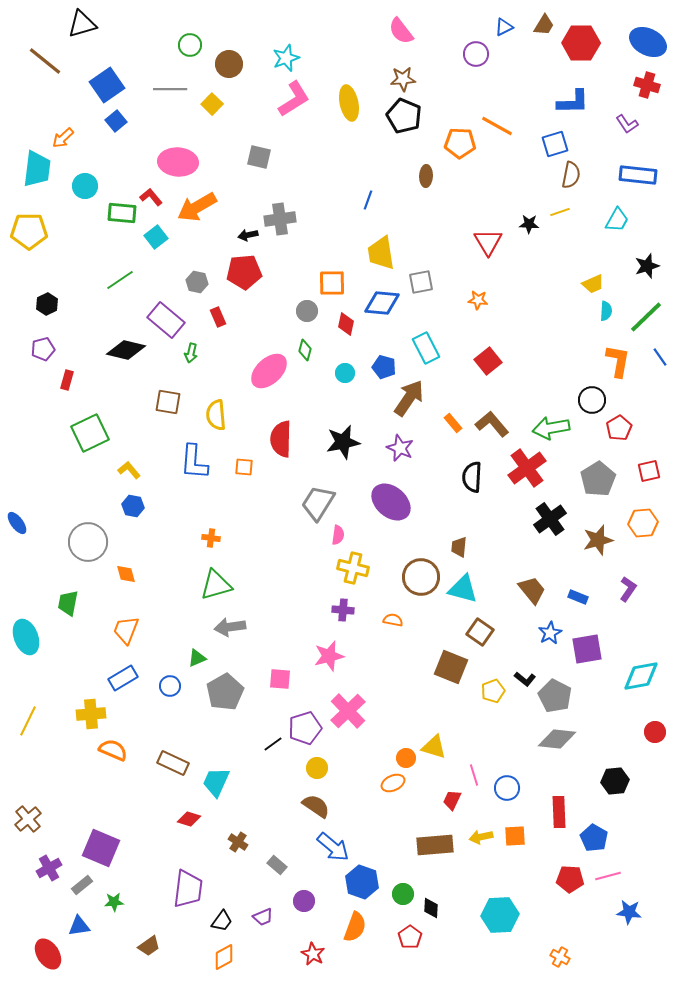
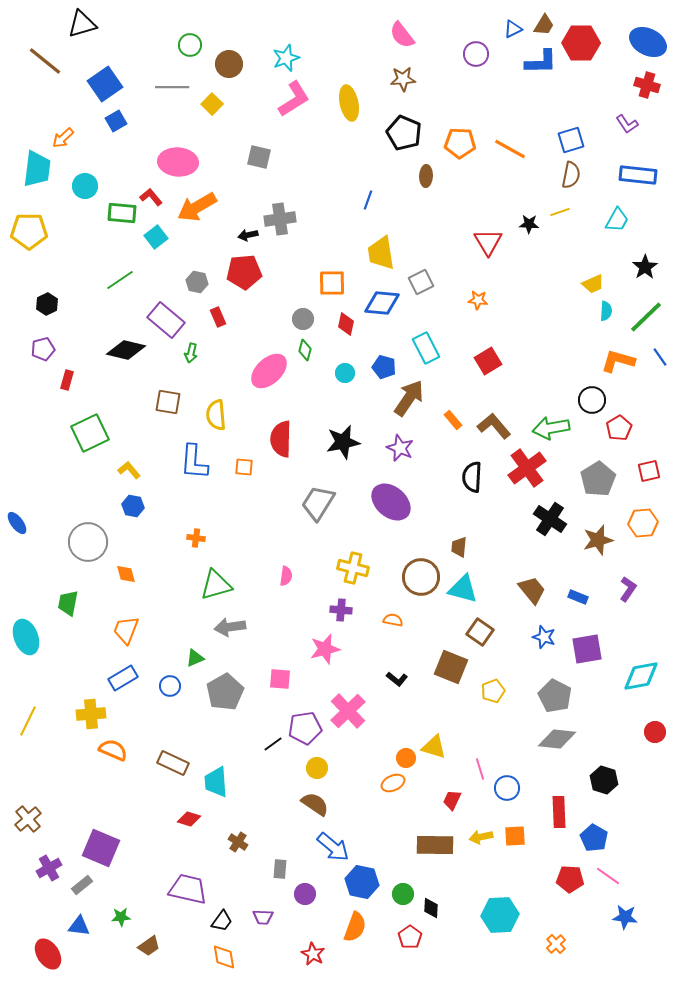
blue triangle at (504, 27): moved 9 px right, 2 px down
pink semicircle at (401, 31): moved 1 px right, 4 px down
blue square at (107, 85): moved 2 px left, 1 px up
gray line at (170, 89): moved 2 px right, 2 px up
blue L-shape at (573, 102): moved 32 px left, 40 px up
black pentagon at (404, 116): moved 17 px down
blue square at (116, 121): rotated 10 degrees clockwise
orange line at (497, 126): moved 13 px right, 23 px down
blue square at (555, 144): moved 16 px right, 4 px up
black star at (647, 266): moved 2 px left, 1 px down; rotated 15 degrees counterclockwise
gray square at (421, 282): rotated 15 degrees counterclockwise
gray circle at (307, 311): moved 4 px left, 8 px down
red square at (488, 361): rotated 8 degrees clockwise
orange L-shape at (618, 361): rotated 84 degrees counterclockwise
orange rectangle at (453, 423): moved 3 px up
brown L-shape at (492, 424): moved 2 px right, 2 px down
black cross at (550, 519): rotated 20 degrees counterclockwise
pink semicircle at (338, 535): moved 52 px left, 41 px down
orange cross at (211, 538): moved 15 px left
purple cross at (343, 610): moved 2 px left
blue star at (550, 633): moved 6 px left, 4 px down; rotated 25 degrees counterclockwise
pink star at (329, 656): moved 4 px left, 7 px up
green triangle at (197, 658): moved 2 px left
black L-shape at (525, 679): moved 128 px left
purple pentagon at (305, 728): rotated 8 degrees clockwise
pink line at (474, 775): moved 6 px right, 6 px up
black hexagon at (615, 781): moved 11 px left, 1 px up; rotated 24 degrees clockwise
cyan trapezoid at (216, 782): rotated 28 degrees counterclockwise
brown semicircle at (316, 806): moved 1 px left, 2 px up
brown rectangle at (435, 845): rotated 6 degrees clockwise
gray rectangle at (277, 865): moved 3 px right, 4 px down; rotated 54 degrees clockwise
pink line at (608, 876): rotated 50 degrees clockwise
blue hexagon at (362, 882): rotated 8 degrees counterclockwise
purple trapezoid at (188, 889): rotated 84 degrees counterclockwise
purple circle at (304, 901): moved 1 px right, 7 px up
green star at (114, 902): moved 7 px right, 15 px down
blue star at (629, 912): moved 4 px left, 5 px down
purple trapezoid at (263, 917): rotated 25 degrees clockwise
blue triangle at (79, 926): rotated 15 degrees clockwise
orange diamond at (224, 957): rotated 72 degrees counterclockwise
orange cross at (560, 957): moved 4 px left, 13 px up; rotated 18 degrees clockwise
